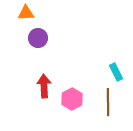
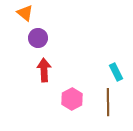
orange triangle: moved 1 px left; rotated 42 degrees clockwise
red arrow: moved 16 px up
